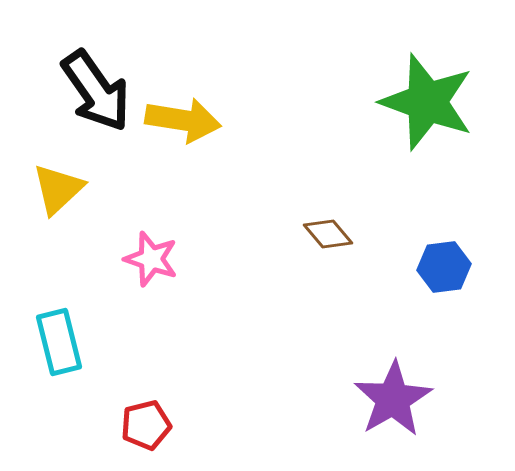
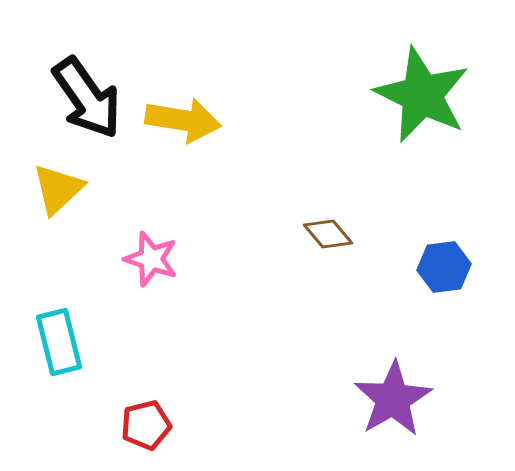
black arrow: moved 9 px left, 7 px down
green star: moved 5 px left, 7 px up; rotated 6 degrees clockwise
